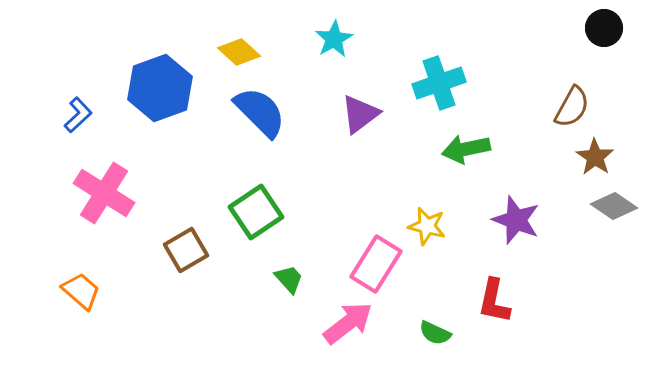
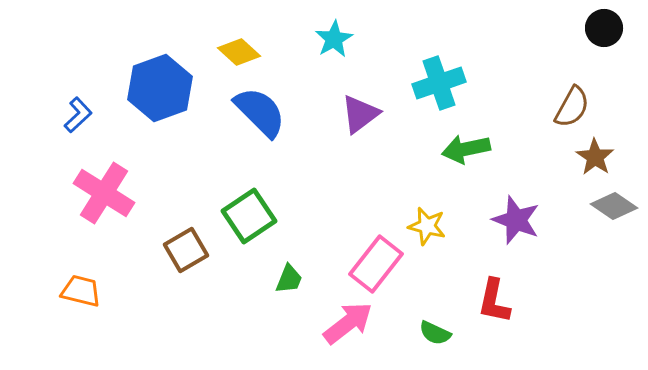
green square: moved 7 px left, 4 px down
pink rectangle: rotated 6 degrees clockwise
green trapezoid: rotated 64 degrees clockwise
orange trapezoid: rotated 27 degrees counterclockwise
